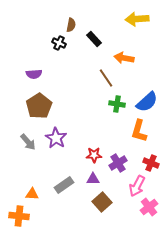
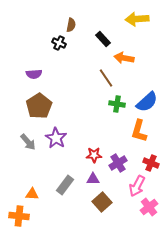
black rectangle: moved 9 px right
gray rectangle: moved 1 px right; rotated 18 degrees counterclockwise
